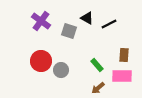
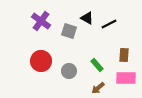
gray circle: moved 8 px right, 1 px down
pink rectangle: moved 4 px right, 2 px down
